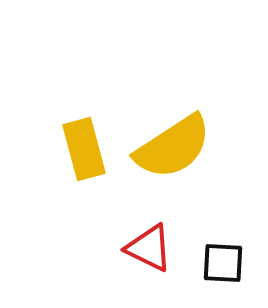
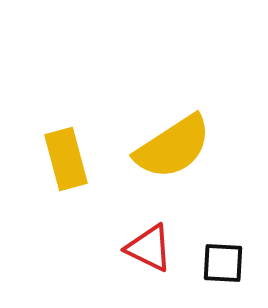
yellow rectangle: moved 18 px left, 10 px down
